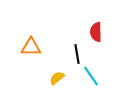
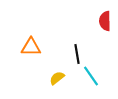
red semicircle: moved 9 px right, 11 px up
